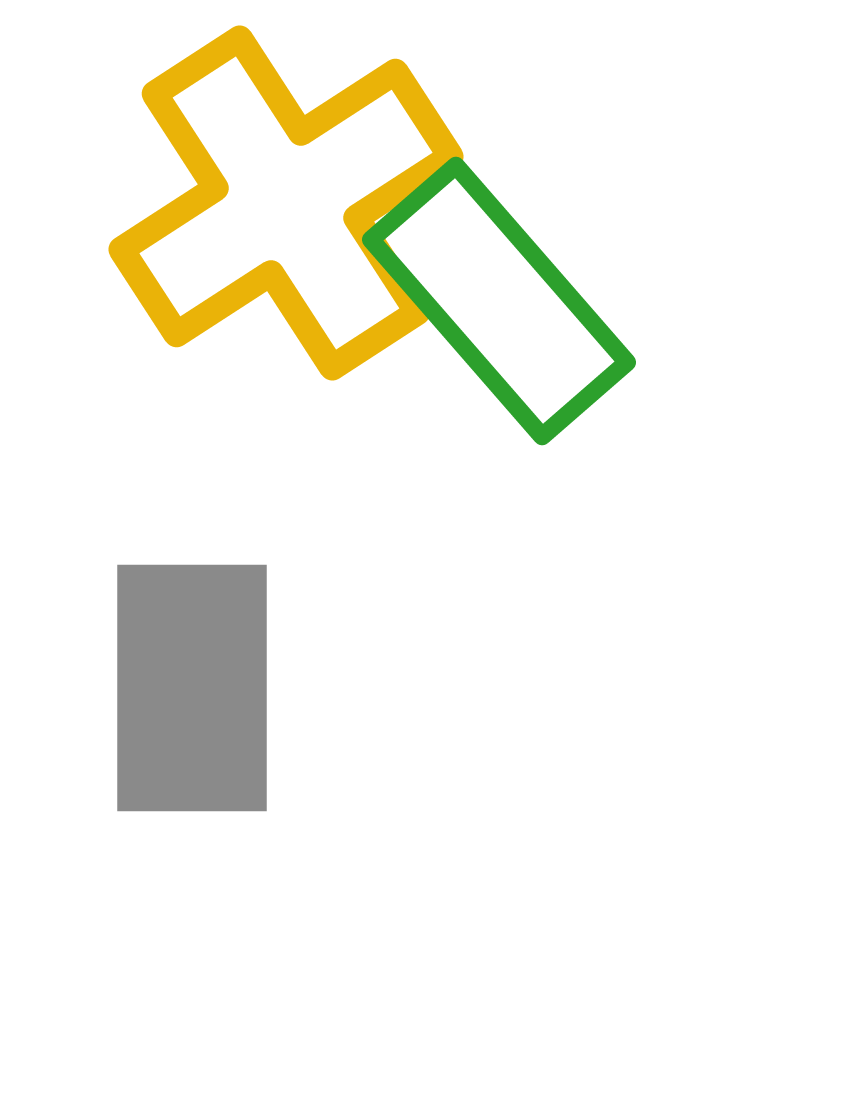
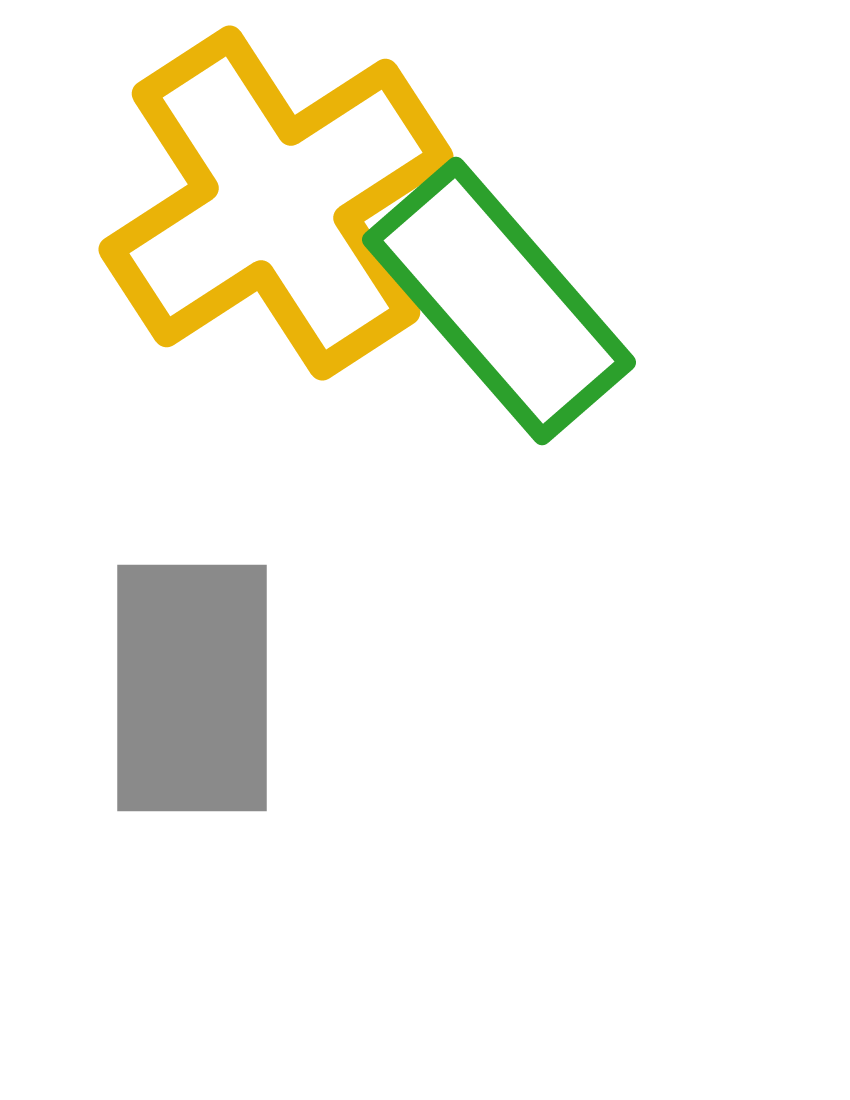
yellow cross: moved 10 px left
